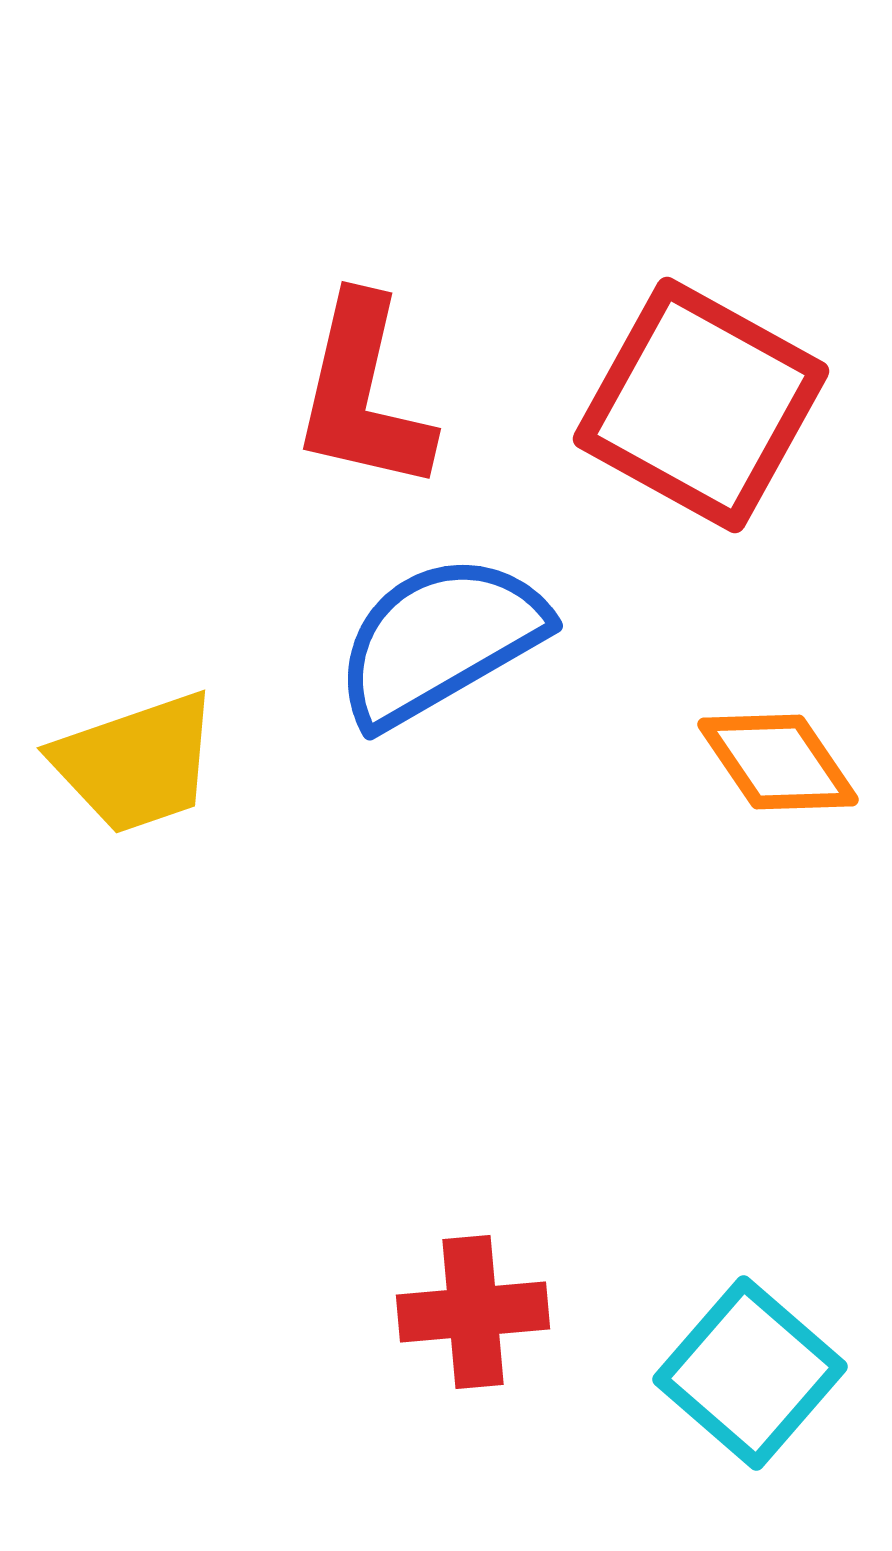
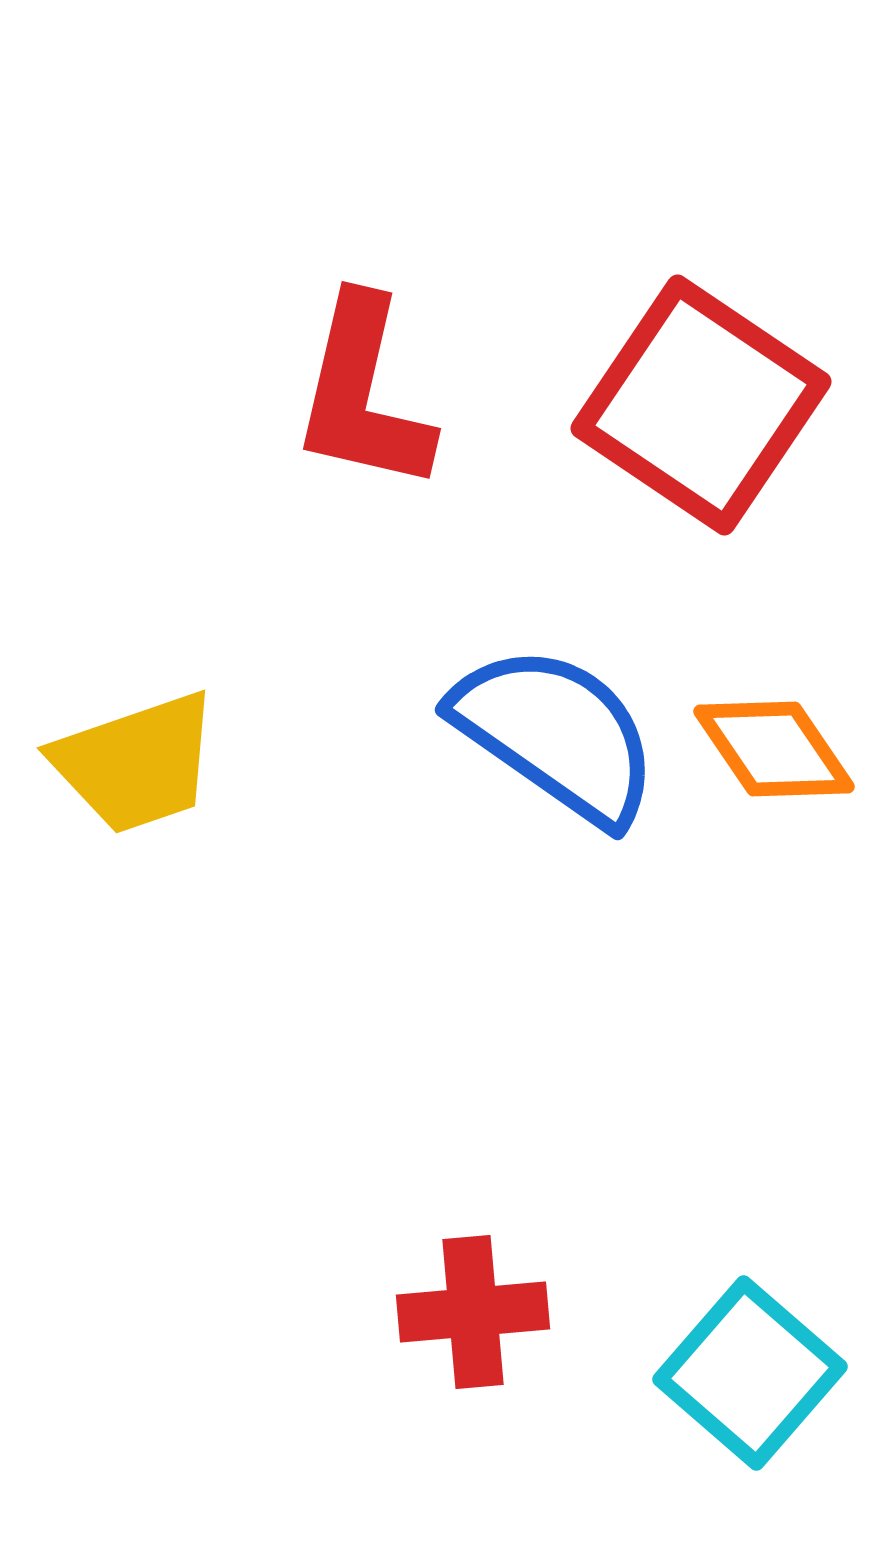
red square: rotated 5 degrees clockwise
blue semicircle: moved 116 px right, 94 px down; rotated 65 degrees clockwise
orange diamond: moved 4 px left, 13 px up
